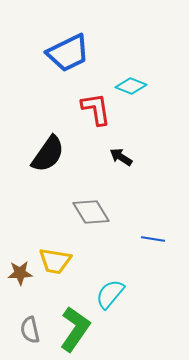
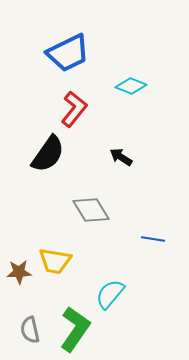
red L-shape: moved 22 px left; rotated 48 degrees clockwise
gray diamond: moved 2 px up
brown star: moved 1 px left, 1 px up
